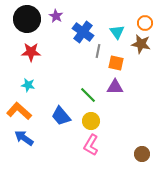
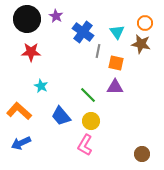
cyan star: moved 13 px right, 1 px down; rotated 16 degrees clockwise
blue arrow: moved 3 px left, 5 px down; rotated 60 degrees counterclockwise
pink L-shape: moved 6 px left
